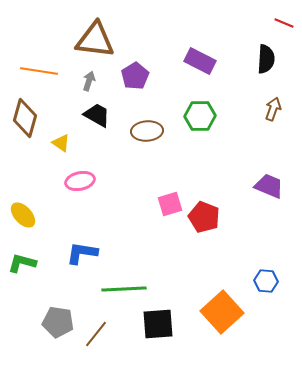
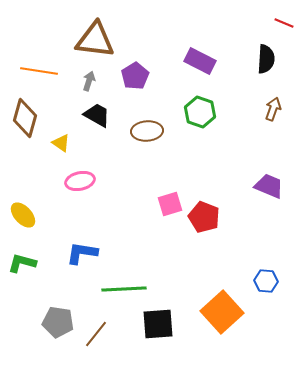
green hexagon: moved 4 px up; rotated 20 degrees clockwise
